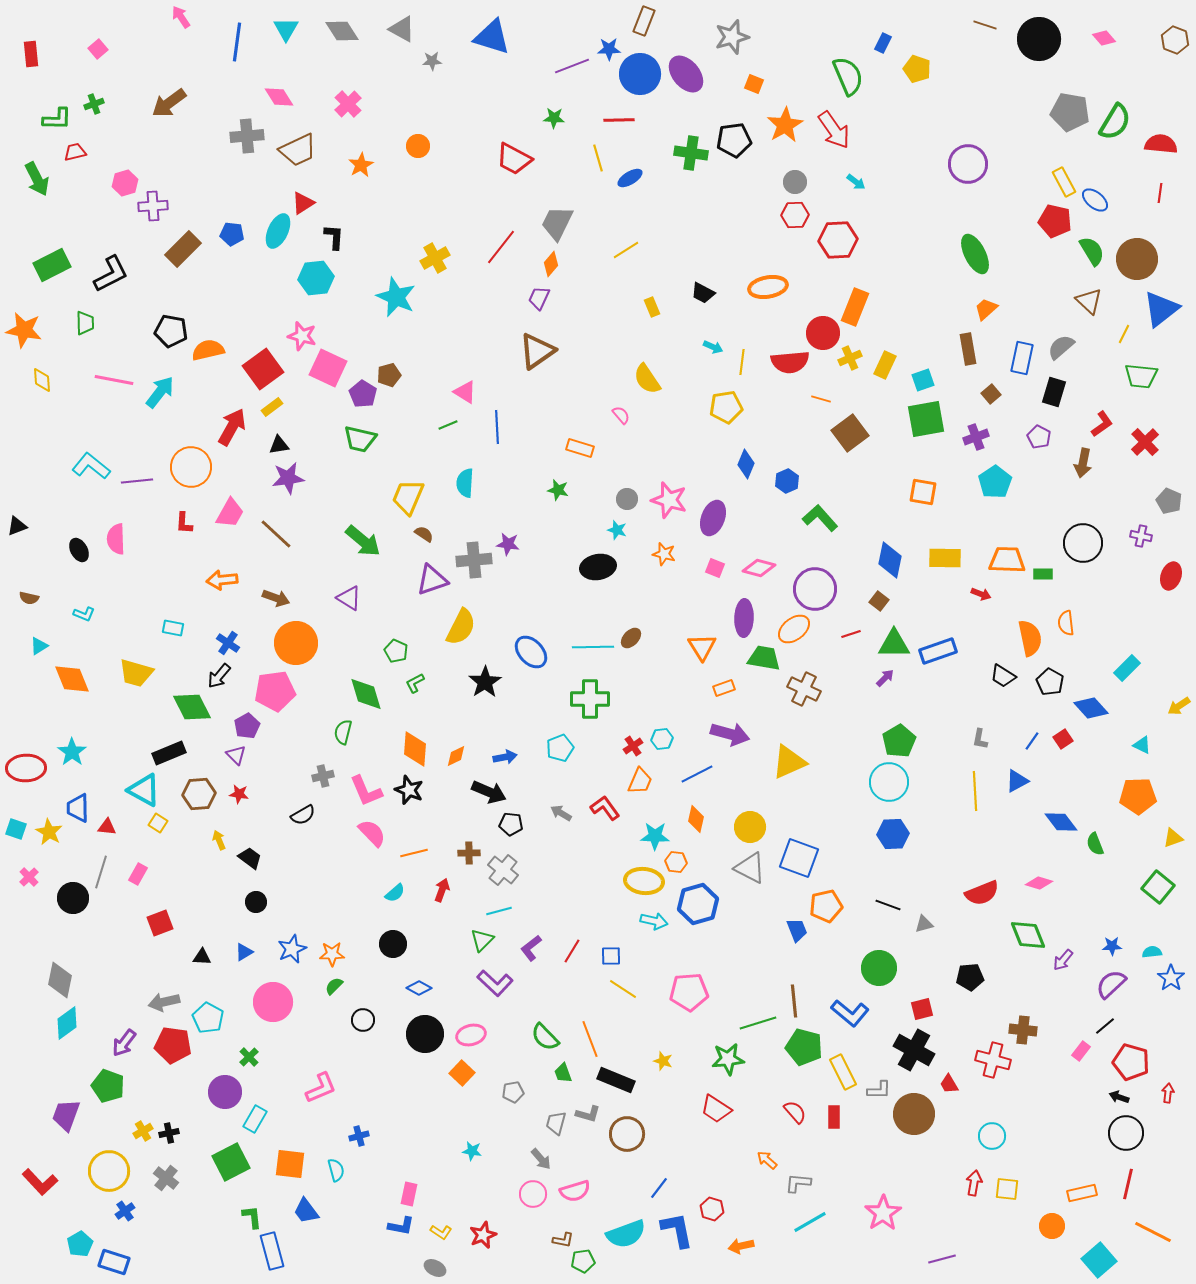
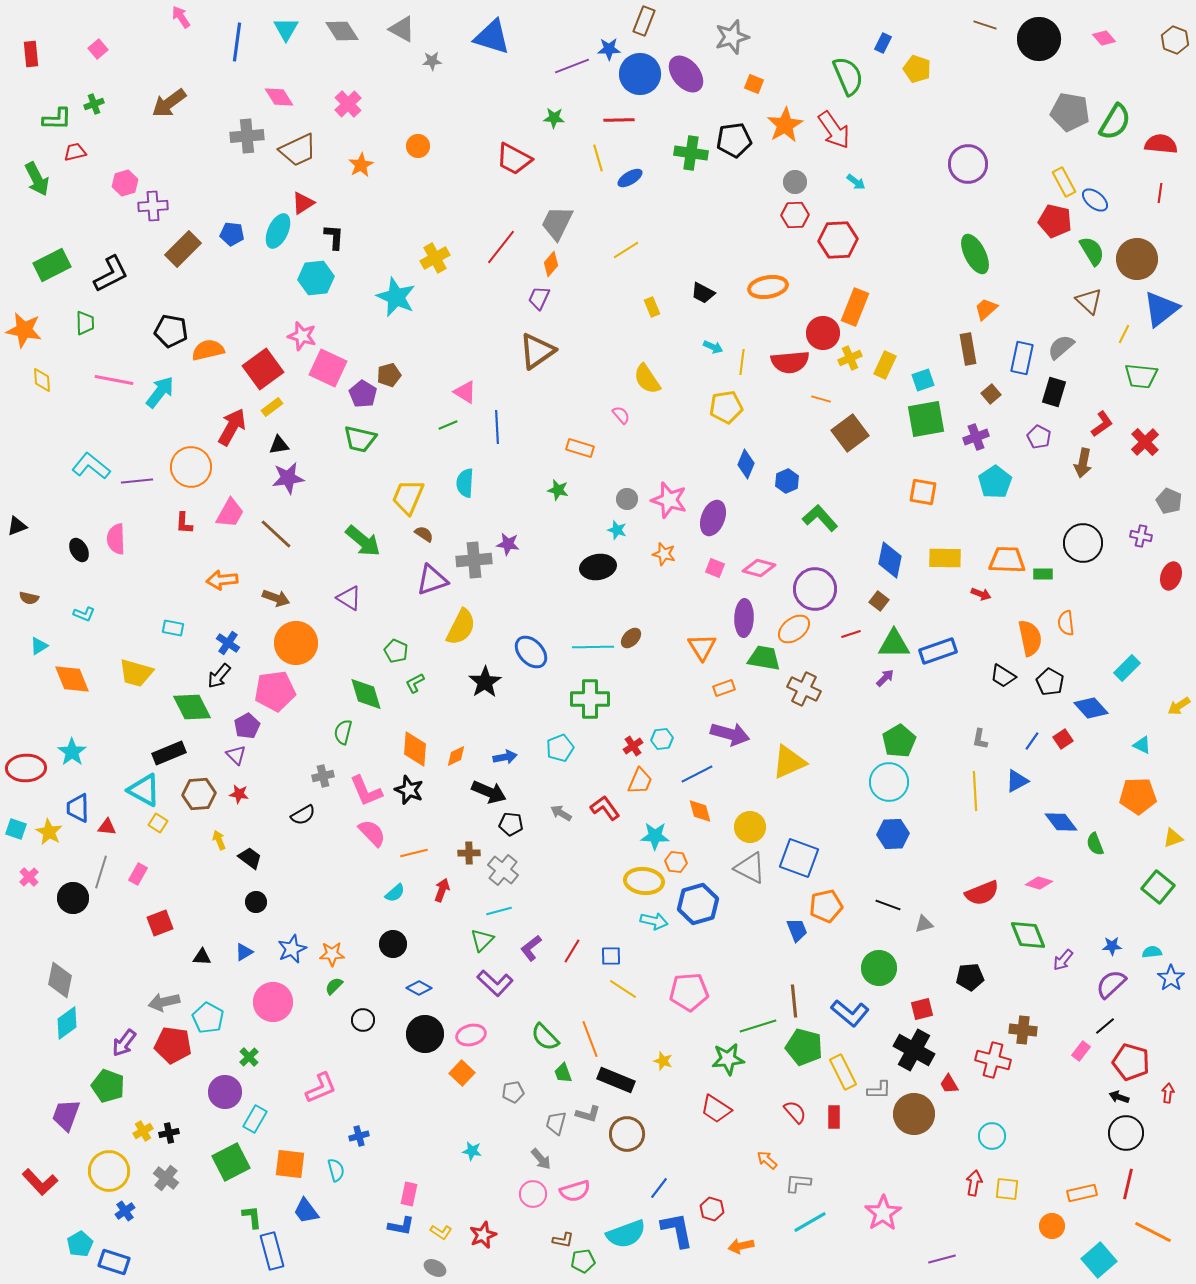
orange diamond at (696, 819): moved 4 px right, 8 px up; rotated 28 degrees counterclockwise
green line at (758, 1023): moved 3 px down
